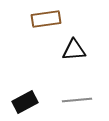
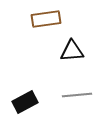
black triangle: moved 2 px left, 1 px down
gray line: moved 5 px up
